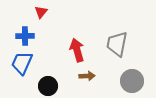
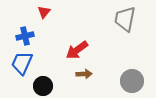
red triangle: moved 3 px right
blue cross: rotated 12 degrees counterclockwise
gray trapezoid: moved 8 px right, 25 px up
red arrow: rotated 110 degrees counterclockwise
brown arrow: moved 3 px left, 2 px up
black circle: moved 5 px left
